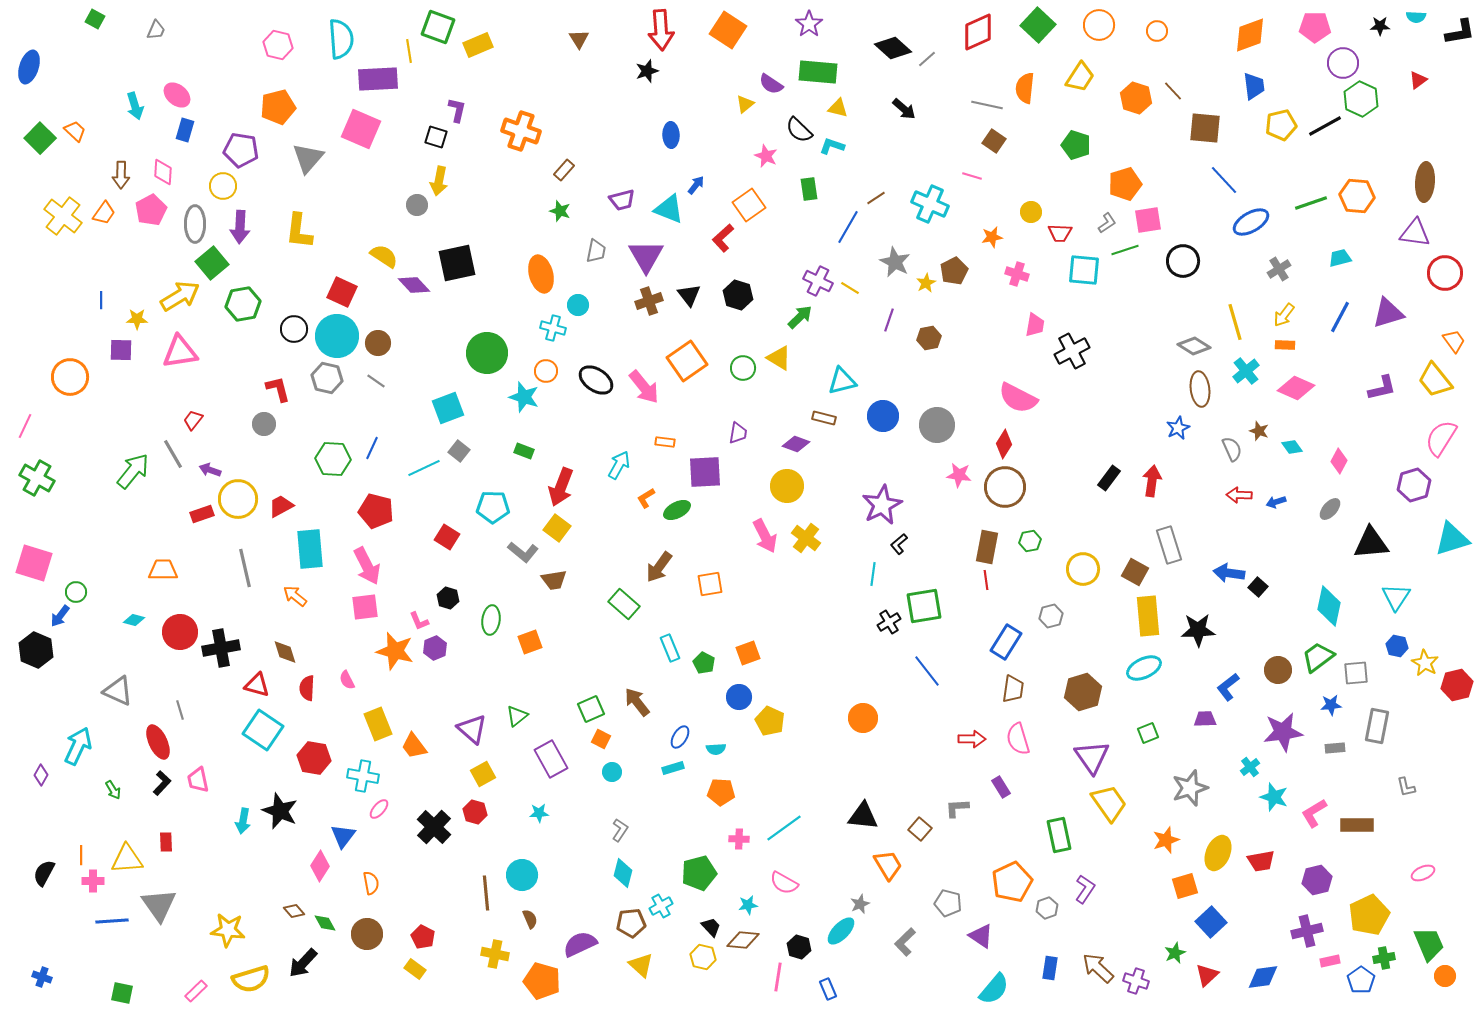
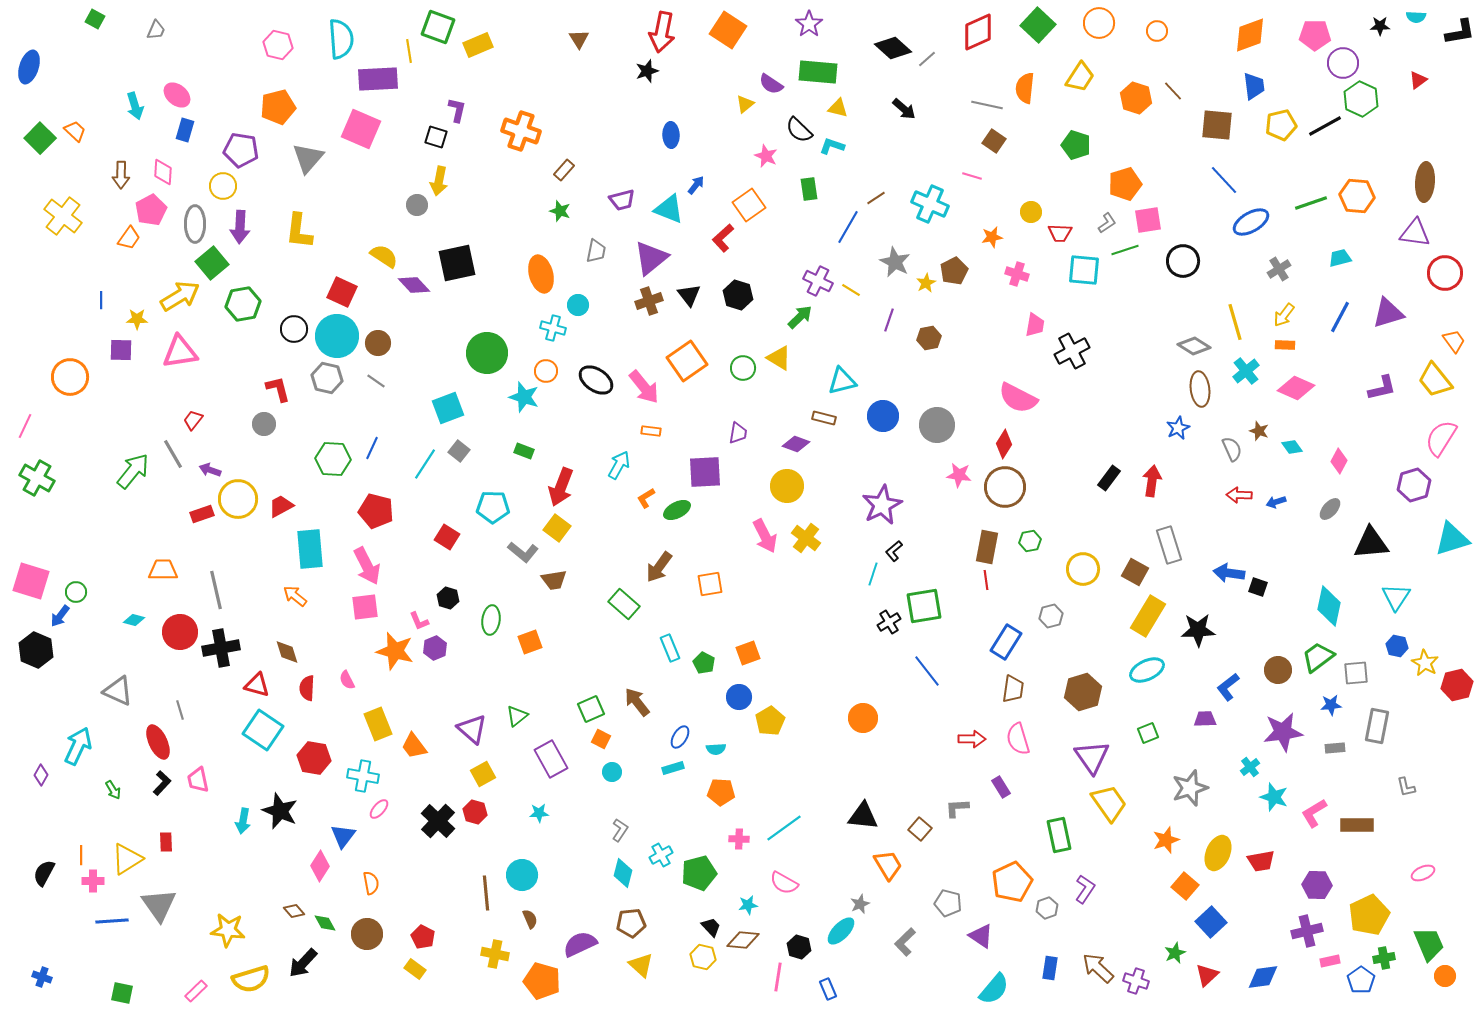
orange circle at (1099, 25): moved 2 px up
pink pentagon at (1315, 27): moved 8 px down
red arrow at (661, 30): moved 1 px right, 2 px down; rotated 15 degrees clockwise
brown square at (1205, 128): moved 12 px right, 3 px up
orange trapezoid at (104, 213): moved 25 px right, 25 px down
purple triangle at (646, 256): moved 5 px right, 2 px down; rotated 21 degrees clockwise
yellow line at (850, 288): moved 1 px right, 2 px down
orange rectangle at (665, 442): moved 14 px left, 11 px up
cyan line at (424, 468): moved 1 px right, 4 px up; rotated 32 degrees counterclockwise
black L-shape at (899, 544): moved 5 px left, 7 px down
pink square at (34, 563): moved 3 px left, 18 px down
gray line at (245, 568): moved 29 px left, 22 px down
cyan line at (873, 574): rotated 10 degrees clockwise
black square at (1258, 587): rotated 24 degrees counterclockwise
yellow rectangle at (1148, 616): rotated 36 degrees clockwise
brown diamond at (285, 652): moved 2 px right
cyan ellipse at (1144, 668): moved 3 px right, 2 px down
yellow pentagon at (770, 721): rotated 16 degrees clockwise
black cross at (434, 827): moved 4 px right, 6 px up
yellow triangle at (127, 859): rotated 28 degrees counterclockwise
purple hexagon at (1317, 880): moved 5 px down; rotated 16 degrees clockwise
orange square at (1185, 886): rotated 32 degrees counterclockwise
cyan cross at (661, 906): moved 51 px up
